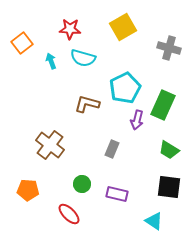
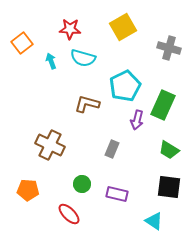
cyan pentagon: moved 2 px up
brown cross: rotated 12 degrees counterclockwise
